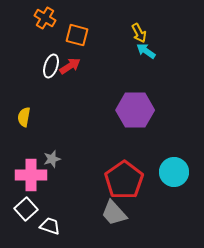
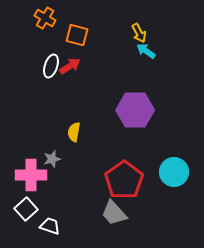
yellow semicircle: moved 50 px right, 15 px down
